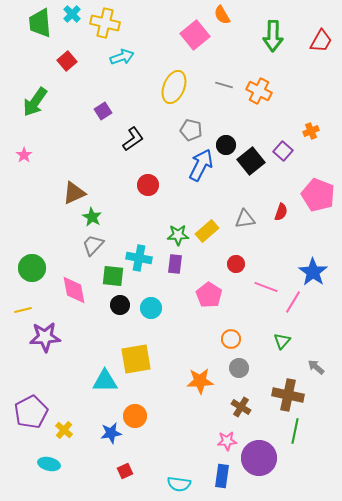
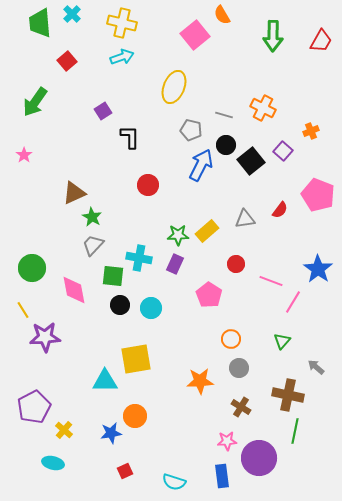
yellow cross at (105, 23): moved 17 px right
gray line at (224, 85): moved 30 px down
orange cross at (259, 91): moved 4 px right, 17 px down
black L-shape at (133, 139): moved 3 px left, 2 px up; rotated 55 degrees counterclockwise
red semicircle at (281, 212): moved 1 px left, 2 px up; rotated 18 degrees clockwise
purple rectangle at (175, 264): rotated 18 degrees clockwise
blue star at (313, 272): moved 5 px right, 3 px up
pink line at (266, 287): moved 5 px right, 6 px up
yellow line at (23, 310): rotated 72 degrees clockwise
purple pentagon at (31, 412): moved 3 px right, 5 px up
cyan ellipse at (49, 464): moved 4 px right, 1 px up
blue rectangle at (222, 476): rotated 15 degrees counterclockwise
cyan semicircle at (179, 484): moved 5 px left, 2 px up; rotated 10 degrees clockwise
